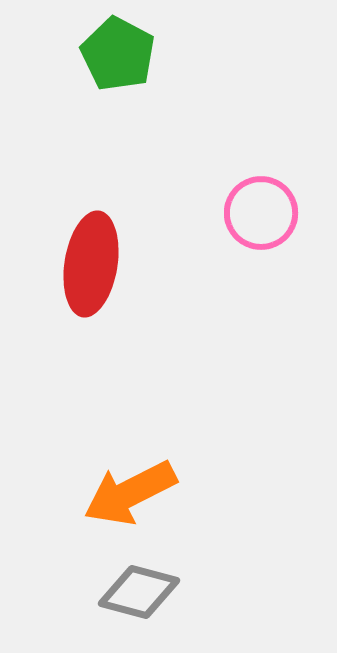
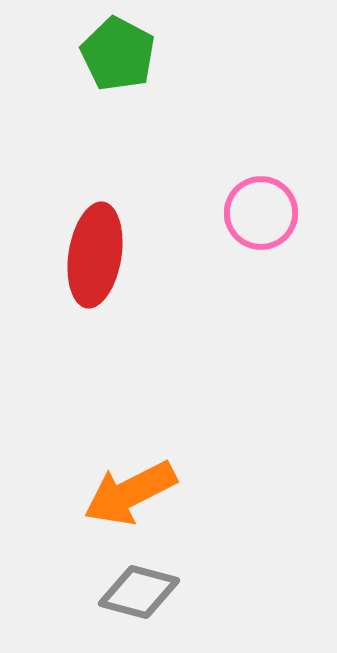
red ellipse: moved 4 px right, 9 px up
